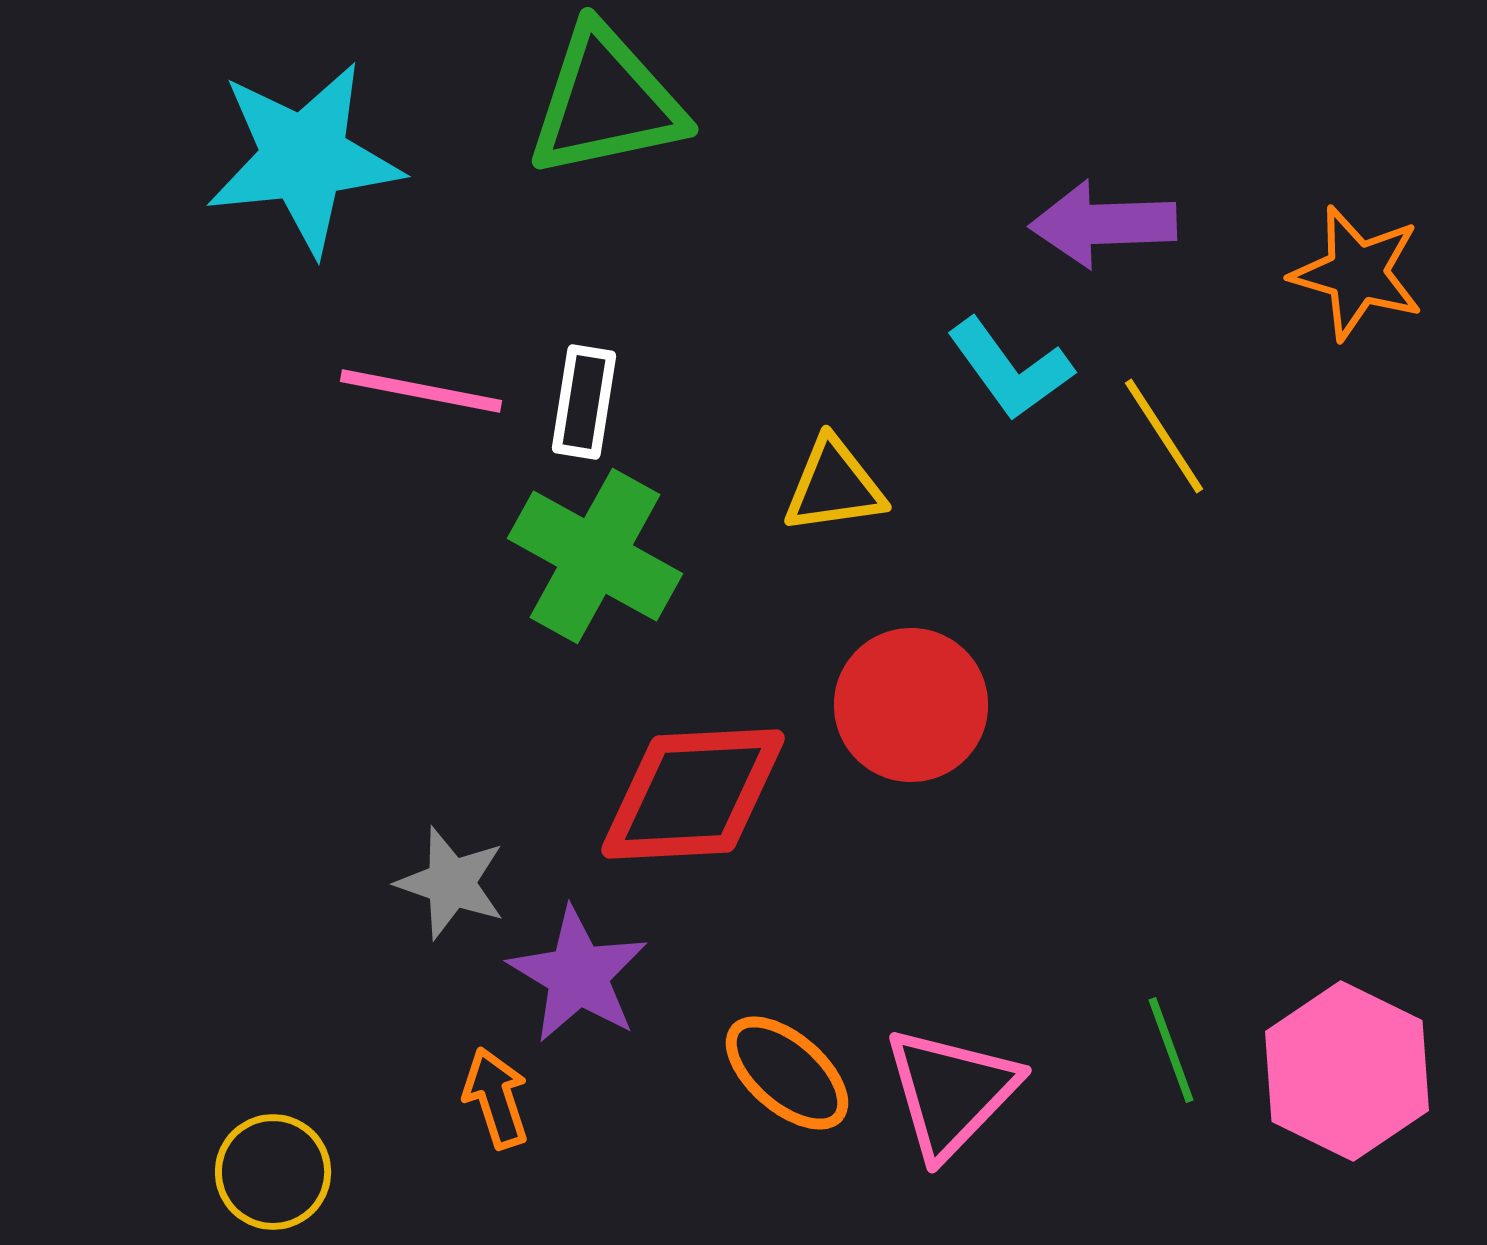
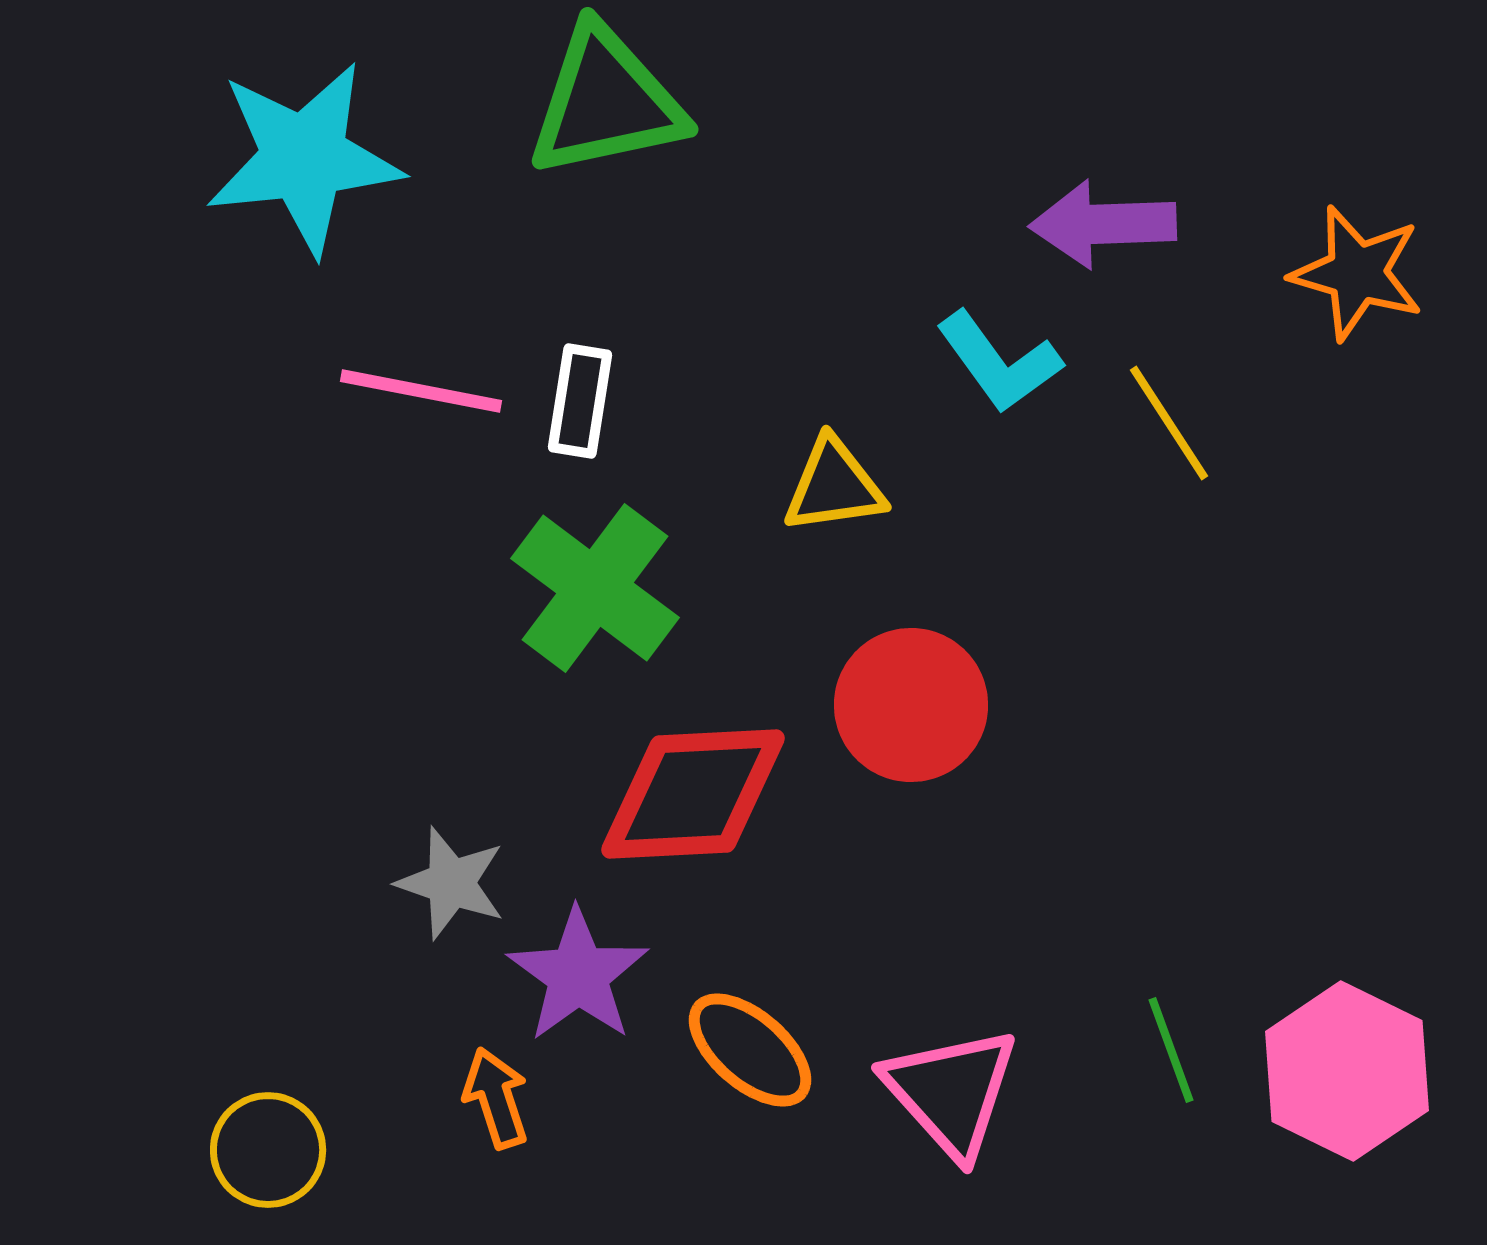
cyan L-shape: moved 11 px left, 7 px up
white rectangle: moved 4 px left, 1 px up
yellow line: moved 5 px right, 13 px up
green cross: moved 32 px down; rotated 8 degrees clockwise
purple star: rotated 5 degrees clockwise
orange ellipse: moved 37 px left, 23 px up
pink triangle: rotated 26 degrees counterclockwise
yellow circle: moved 5 px left, 22 px up
